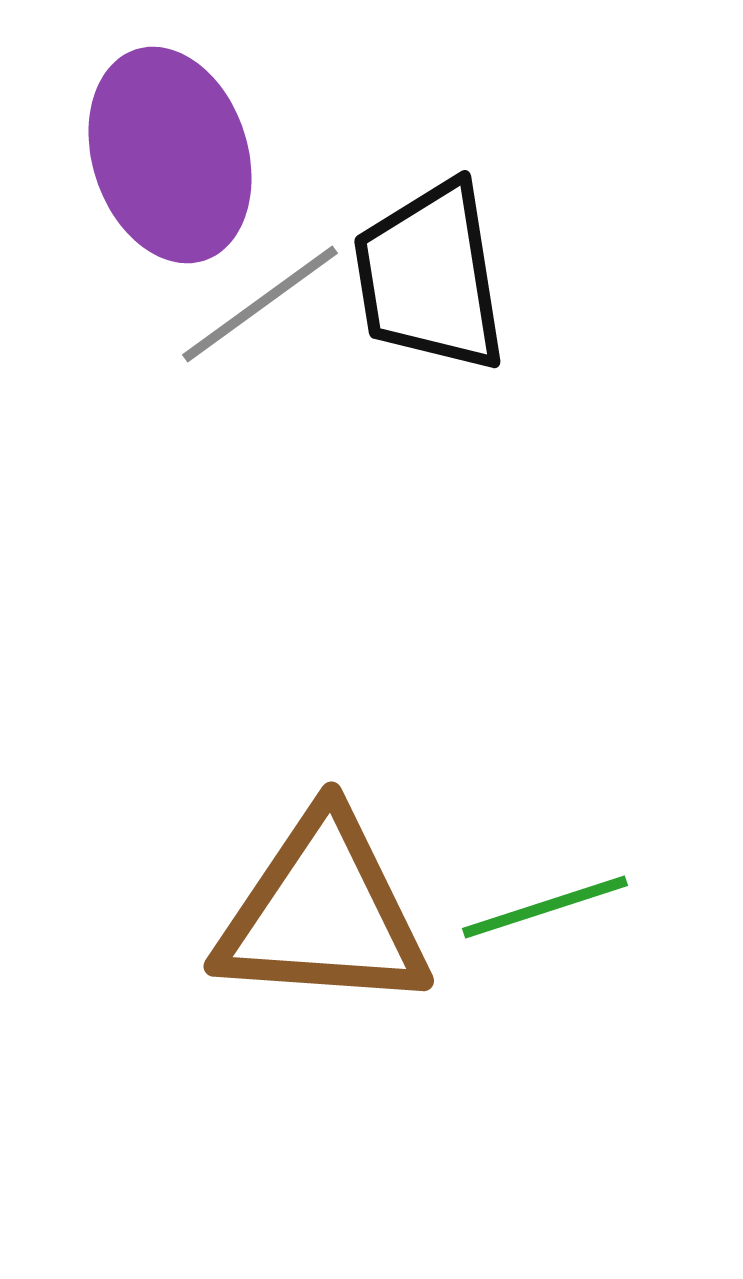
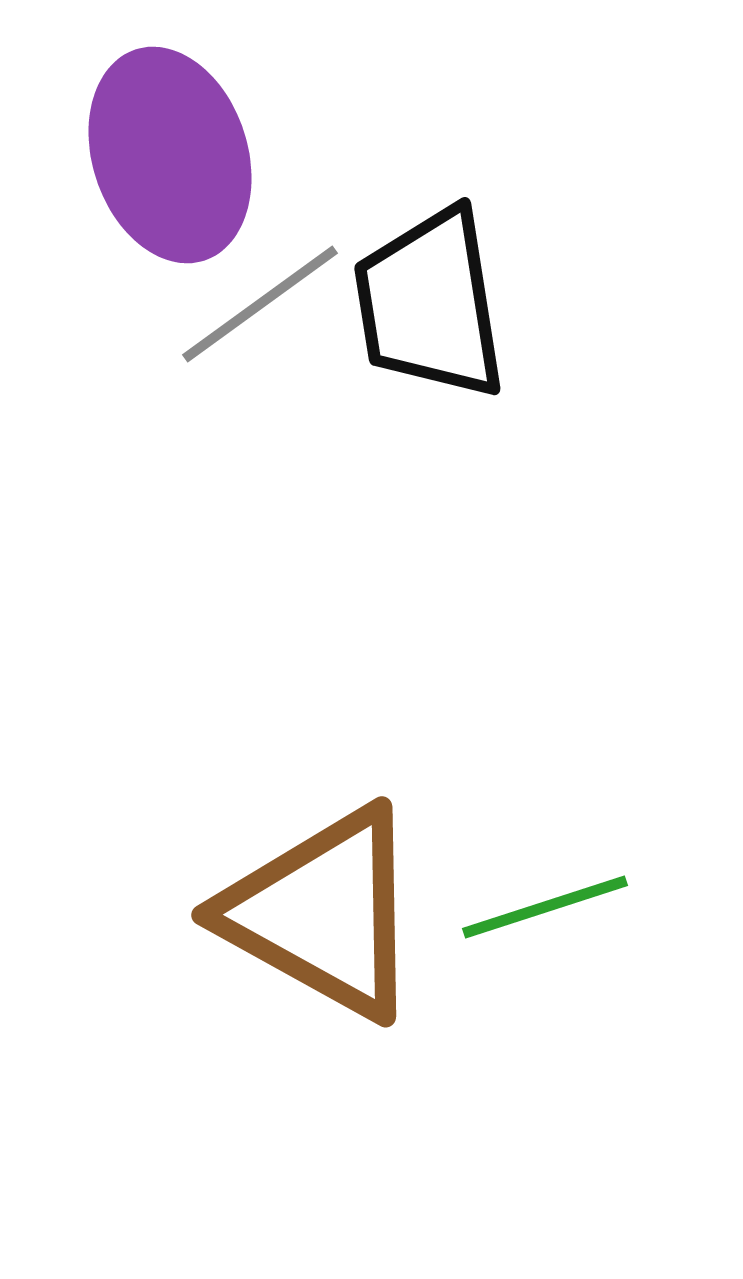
black trapezoid: moved 27 px down
brown triangle: rotated 25 degrees clockwise
